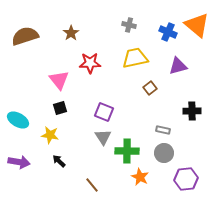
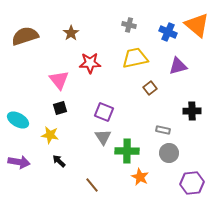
gray circle: moved 5 px right
purple hexagon: moved 6 px right, 4 px down
